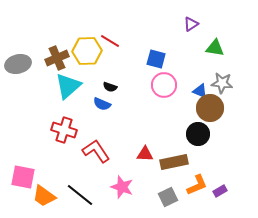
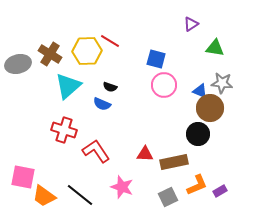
brown cross: moved 7 px left, 4 px up; rotated 35 degrees counterclockwise
